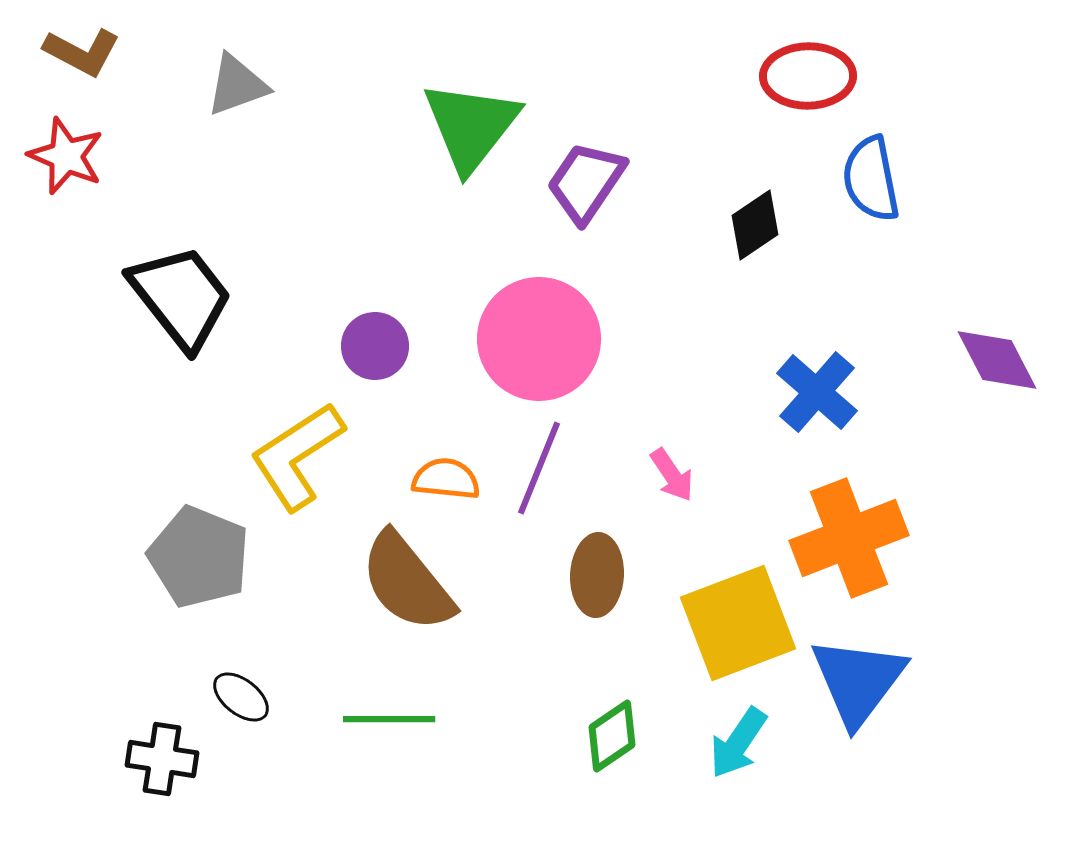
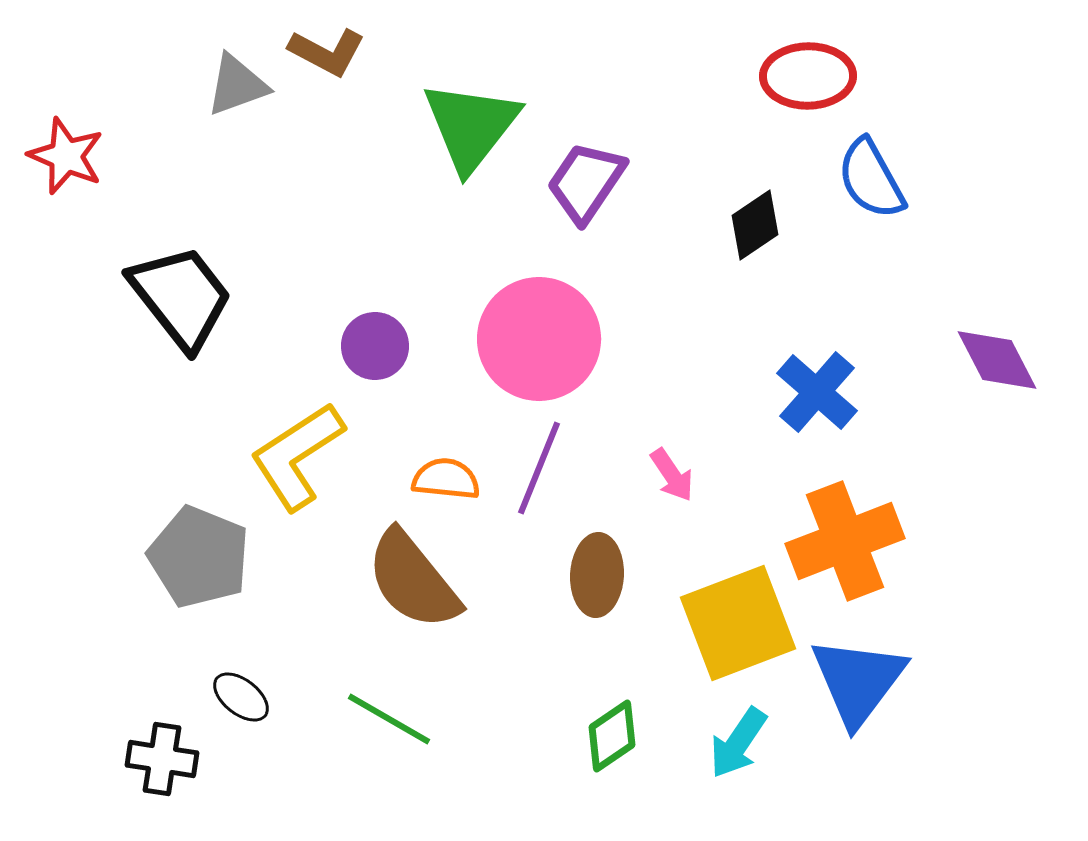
brown L-shape: moved 245 px right
blue semicircle: rotated 18 degrees counterclockwise
orange cross: moved 4 px left, 3 px down
brown semicircle: moved 6 px right, 2 px up
green line: rotated 30 degrees clockwise
